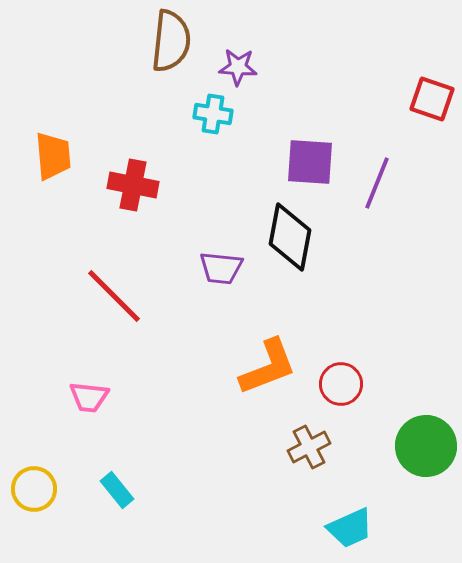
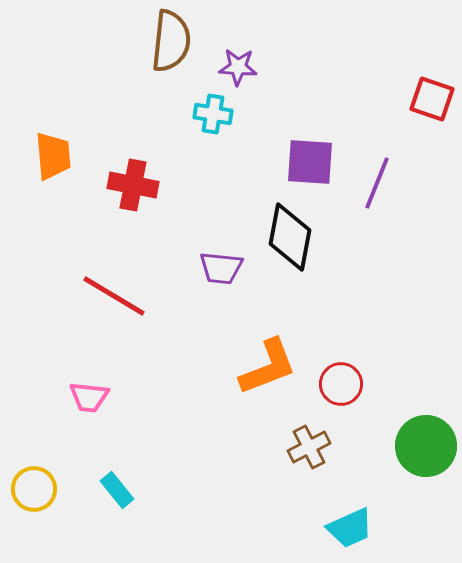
red line: rotated 14 degrees counterclockwise
